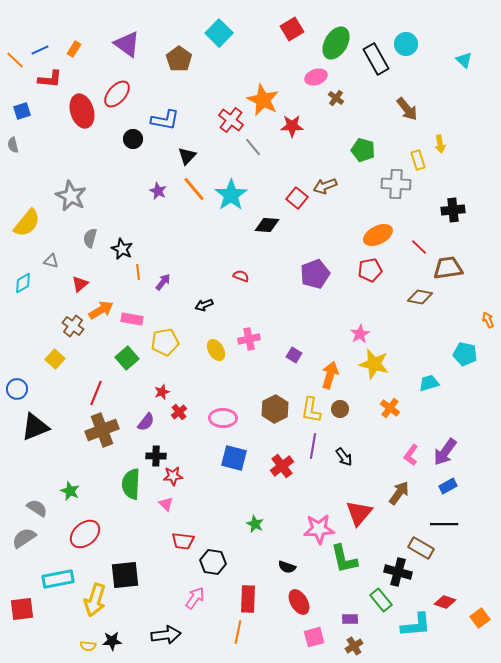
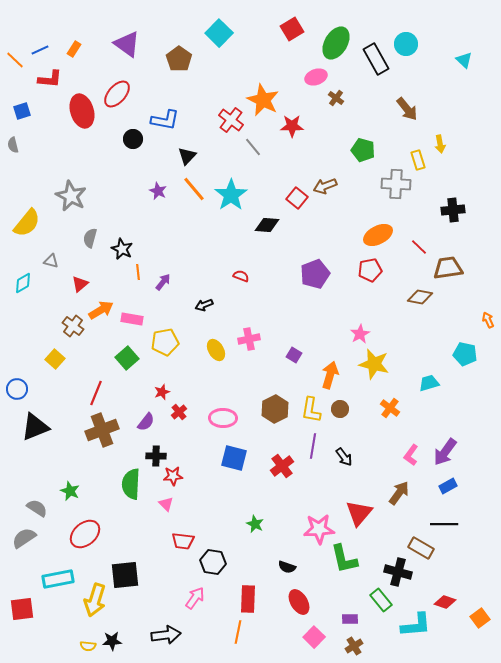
pink square at (314, 637): rotated 30 degrees counterclockwise
